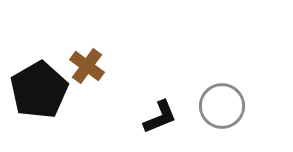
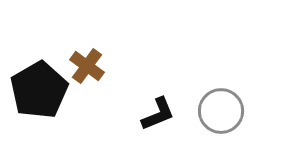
gray circle: moved 1 px left, 5 px down
black L-shape: moved 2 px left, 3 px up
